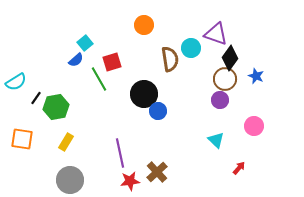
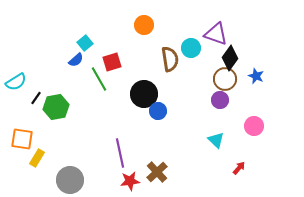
yellow rectangle: moved 29 px left, 16 px down
